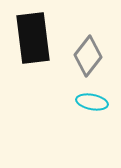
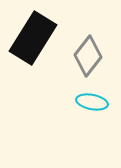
black rectangle: rotated 39 degrees clockwise
